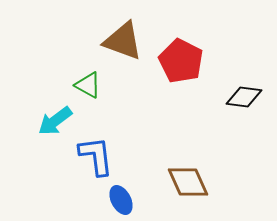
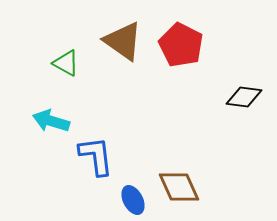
brown triangle: rotated 15 degrees clockwise
red pentagon: moved 16 px up
green triangle: moved 22 px left, 22 px up
cyan arrow: moved 4 px left; rotated 54 degrees clockwise
brown diamond: moved 9 px left, 5 px down
blue ellipse: moved 12 px right
